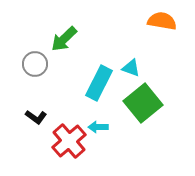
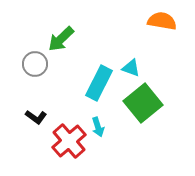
green arrow: moved 3 px left
cyan arrow: rotated 108 degrees counterclockwise
